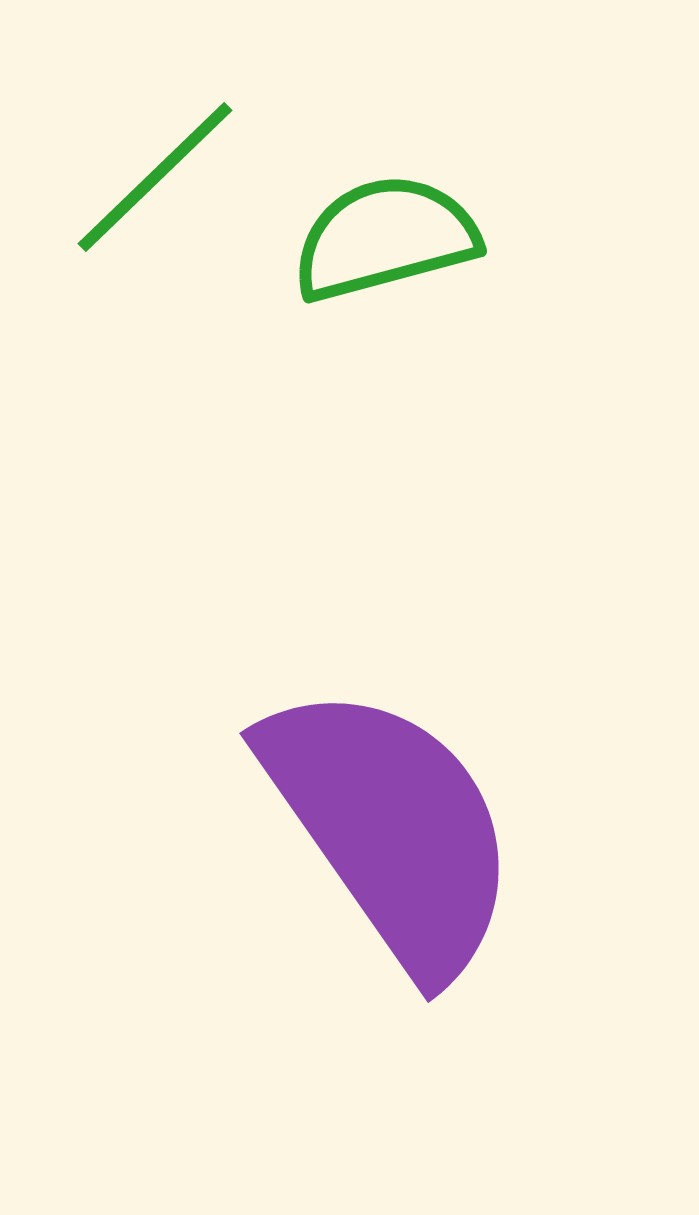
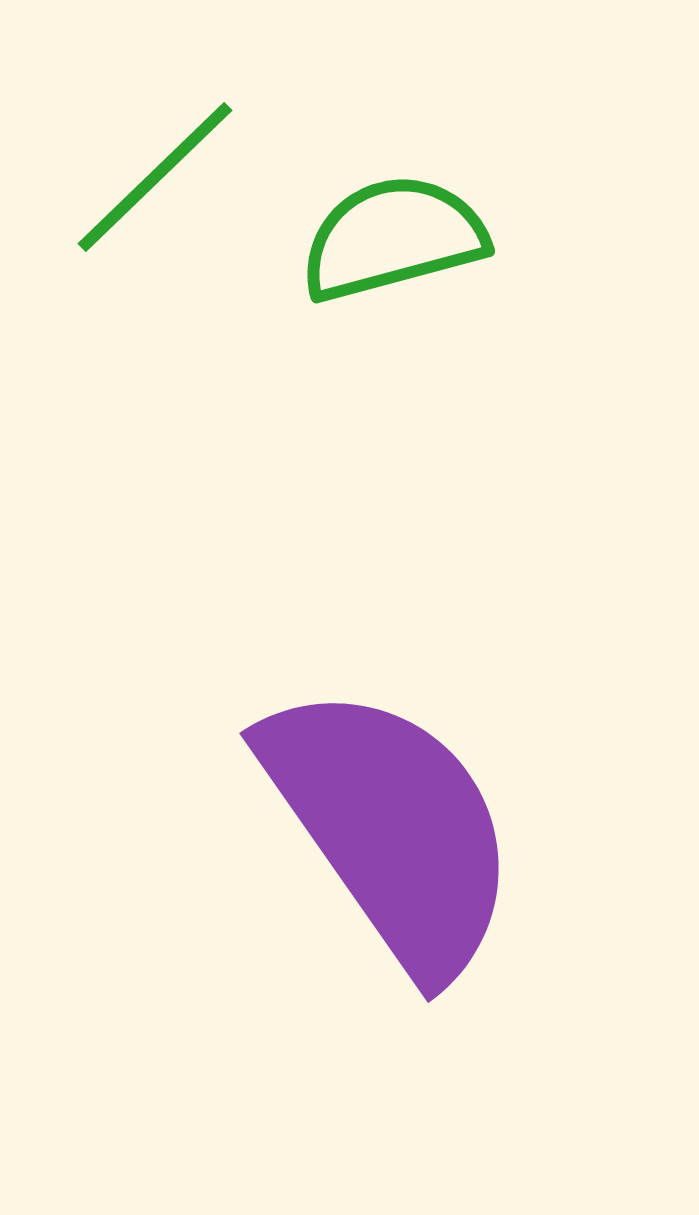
green semicircle: moved 8 px right
